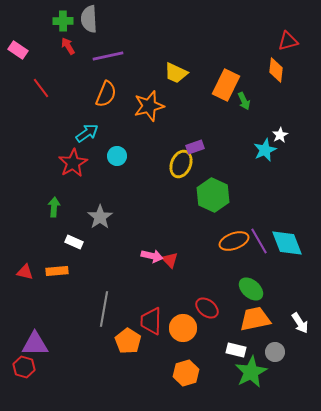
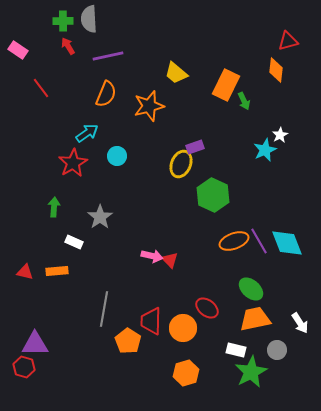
yellow trapezoid at (176, 73): rotated 15 degrees clockwise
gray circle at (275, 352): moved 2 px right, 2 px up
